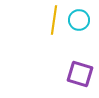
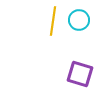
yellow line: moved 1 px left, 1 px down
